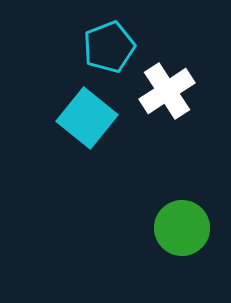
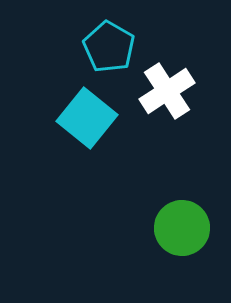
cyan pentagon: rotated 21 degrees counterclockwise
